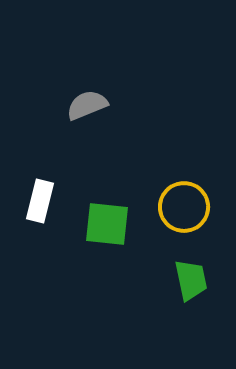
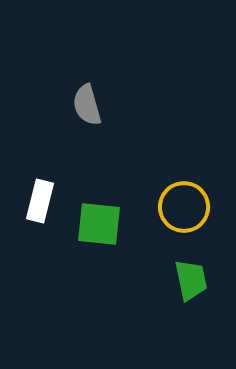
gray semicircle: rotated 84 degrees counterclockwise
green square: moved 8 px left
